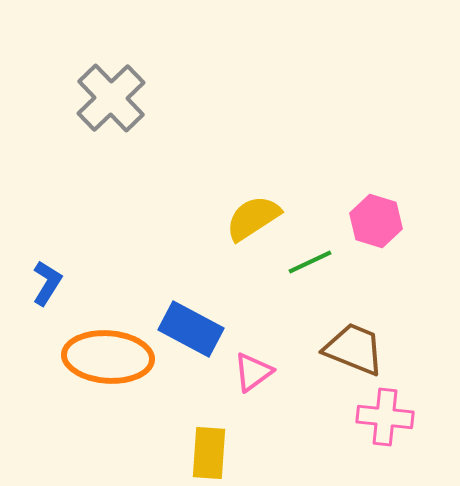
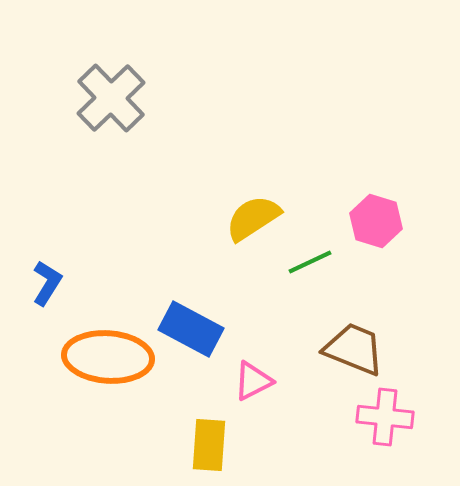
pink triangle: moved 9 px down; rotated 9 degrees clockwise
yellow rectangle: moved 8 px up
